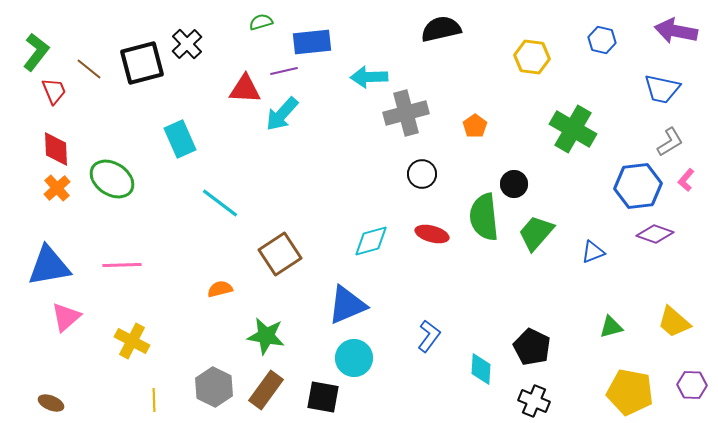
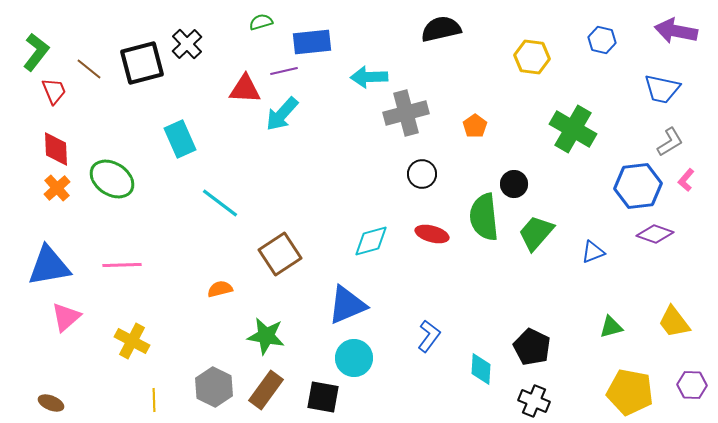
yellow trapezoid at (674, 322): rotated 12 degrees clockwise
